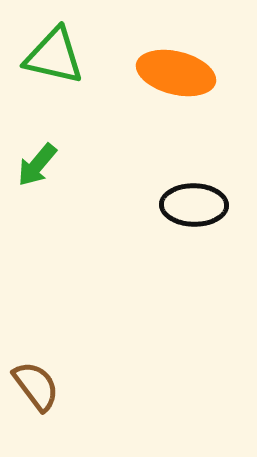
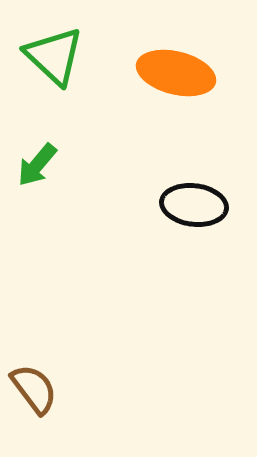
green triangle: rotated 30 degrees clockwise
black ellipse: rotated 6 degrees clockwise
brown semicircle: moved 2 px left, 3 px down
